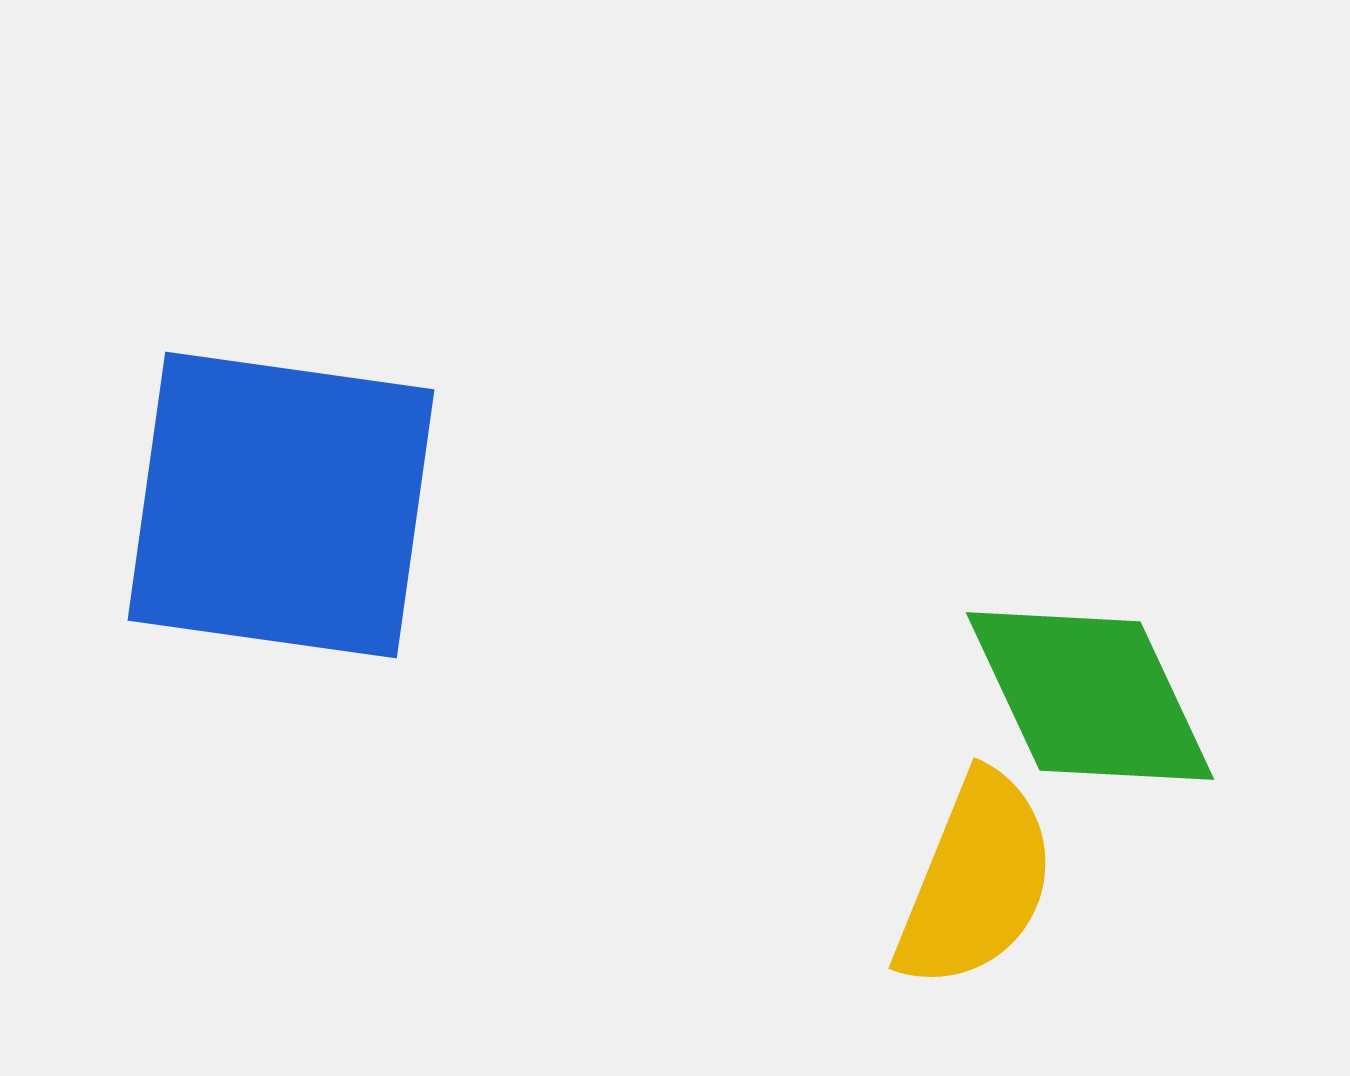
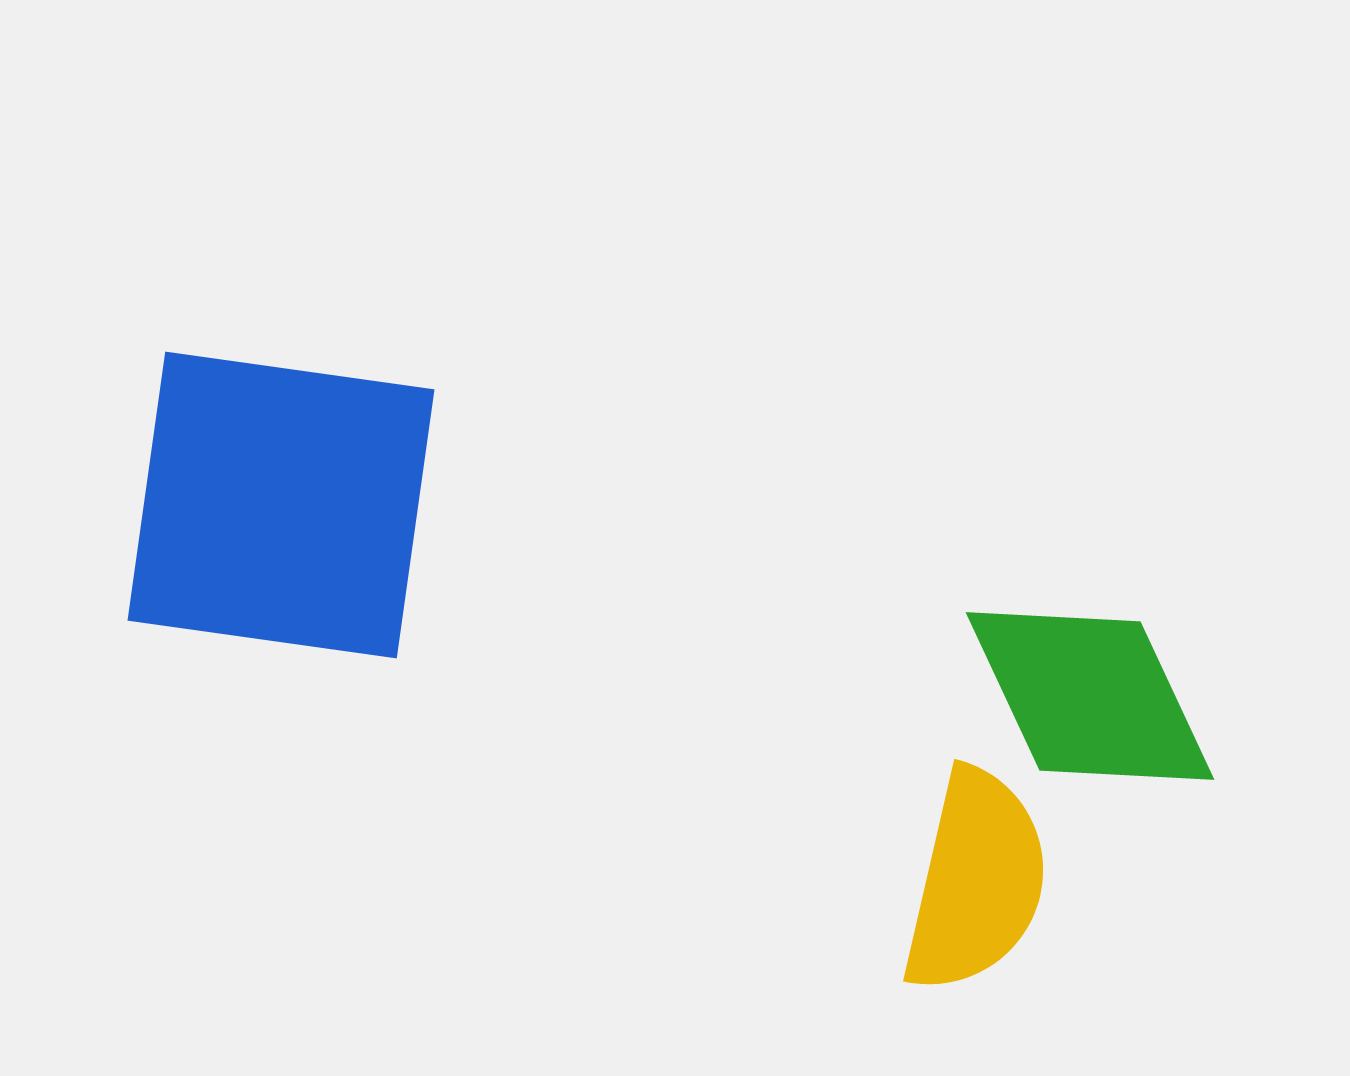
yellow semicircle: rotated 9 degrees counterclockwise
